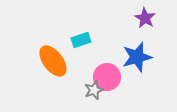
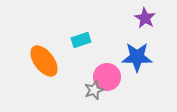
blue star: rotated 16 degrees clockwise
orange ellipse: moved 9 px left
